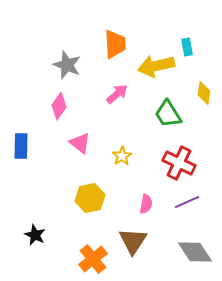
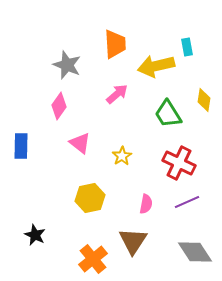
yellow diamond: moved 7 px down
